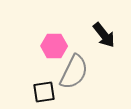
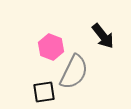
black arrow: moved 1 px left, 1 px down
pink hexagon: moved 3 px left, 1 px down; rotated 20 degrees clockwise
